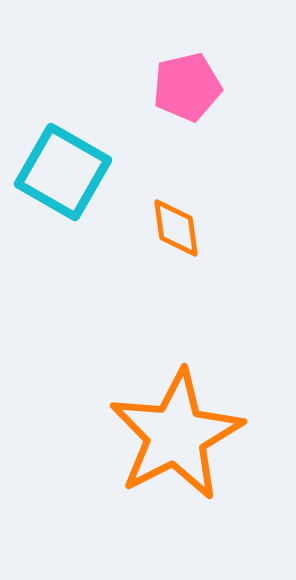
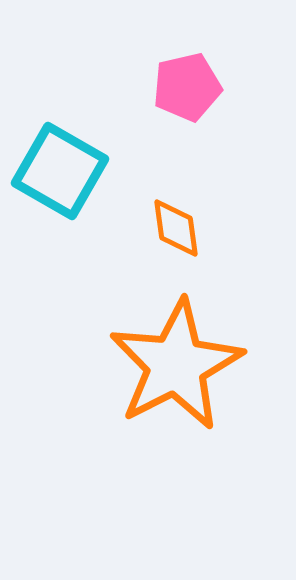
cyan square: moved 3 px left, 1 px up
orange star: moved 70 px up
